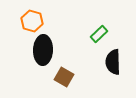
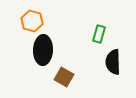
green rectangle: rotated 30 degrees counterclockwise
